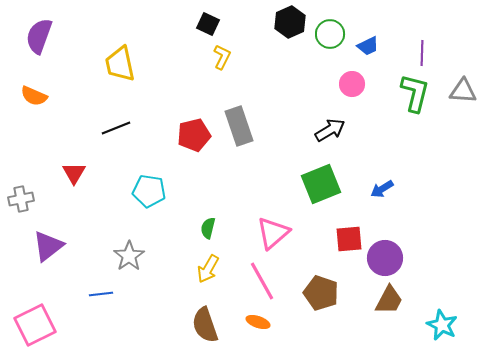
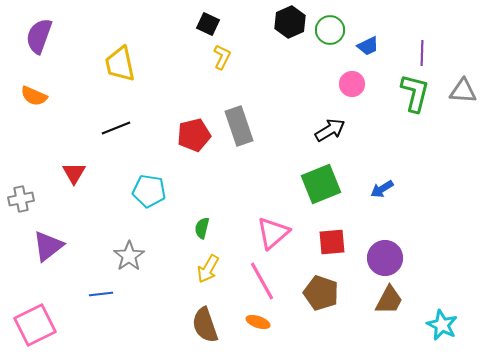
green circle: moved 4 px up
green semicircle: moved 6 px left
red square: moved 17 px left, 3 px down
